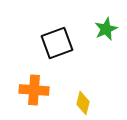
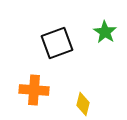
green star: moved 1 px left, 3 px down; rotated 15 degrees counterclockwise
yellow diamond: moved 1 px down
